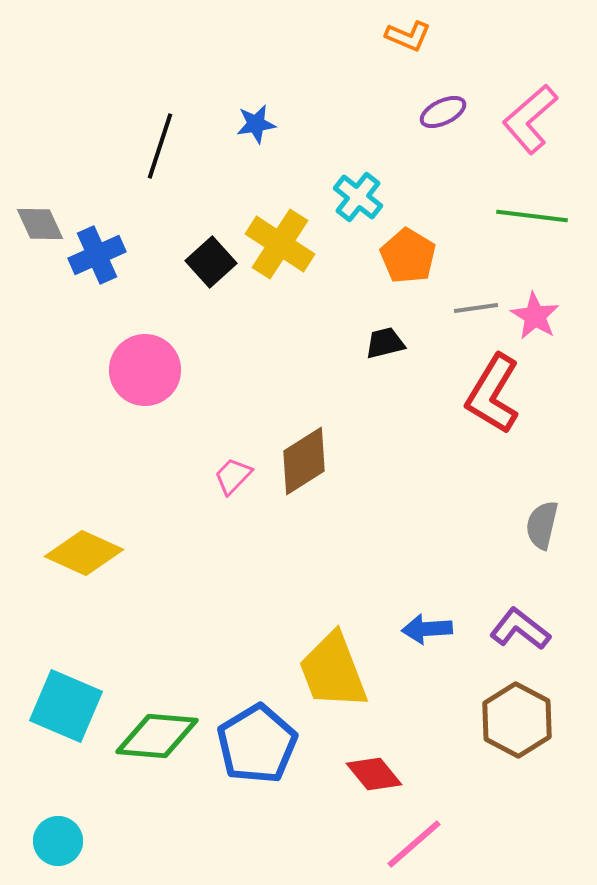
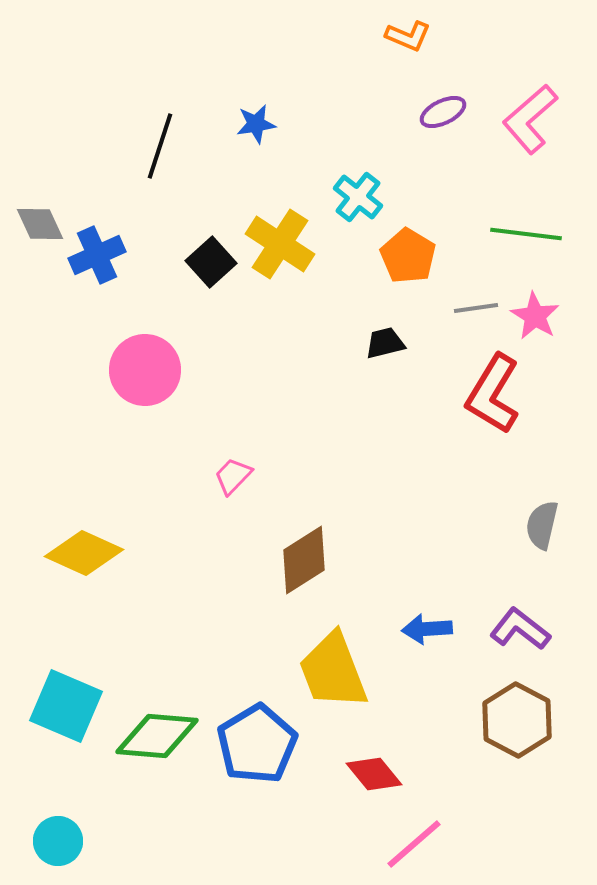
green line: moved 6 px left, 18 px down
brown diamond: moved 99 px down
